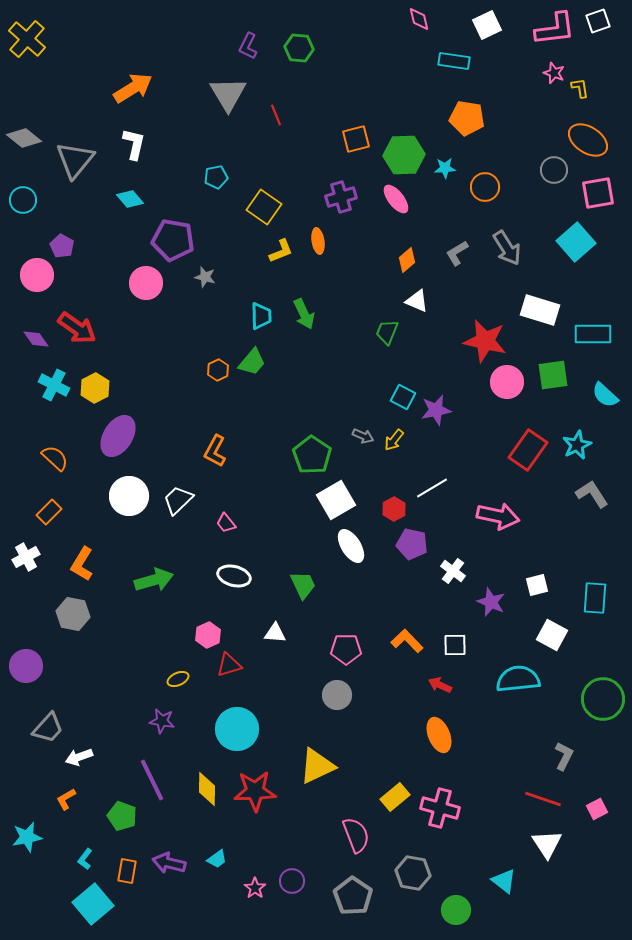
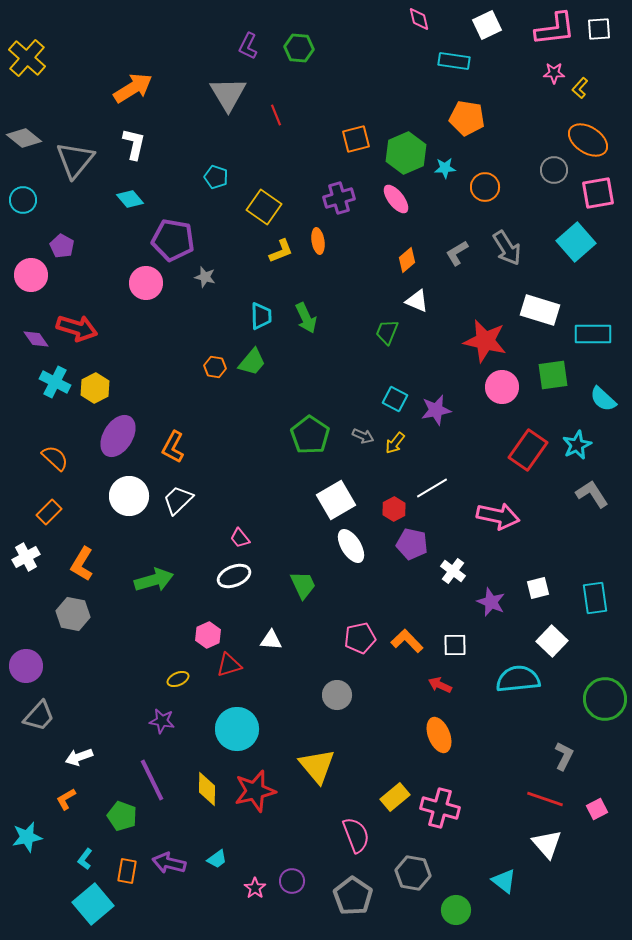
white square at (598, 21): moved 1 px right, 8 px down; rotated 15 degrees clockwise
yellow cross at (27, 39): moved 19 px down
pink star at (554, 73): rotated 20 degrees counterclockwise
yellow L-shape at (580, 88): rotated 130 degrees counterclockwise
green hexagon at (404, 155): moved 2 px right, 2 px up; rotated 21 degrees counterclockwise
cyan pentagon at (216, 177): rotated 30 degrees clockwise
purple cross at (341, 197): moved 2 px left, 1 px down
pink circle at (37, 275): moved 6 px left
green arrow at (304, 314): moved 2 px right, 4 px down
red arrow at (77, 328): rotated 18 degrees counterclockwise
orange hexagon at (218, 370): moved 3 px left, 3 px up; rotated 25 degrees counterclockwise
pink circle at (507, 382): moved 5 px left, 5 px down
cyan cross at (54, 385): moved 1 px right, 3 px up
cyan semicircle at (605, 395): moved 2 px left, 4 px down
cyan square at (403, 397): moved 8 px left, 2 px down
yellow arrow at (394, 440): moved 1 px right, 3 px down
orange L-shape at (215, 451): moved 42 px left, 4 px up
green pentagon at (312, 455): moved 2 px left, 20 px up
pink trapezoid at (226, 523): moved 14 px right, 15 px down
white ellipse at (234, 576): rotated 36 degrees counterclockwise
white square at (537, 585): moved 1 px right, 3 px down
cyan rectangle at (595, 598): rotated 12 degrees counterclockwise
white triangle at (275, 633): moved 4 px left, 7 px down
white square at (552, 635): moved 6 px down; rotated 16 degrees clockwise
pink pentagon at (346, 649): moved 14 px right, 11 px up; rotated 12 degrees counterclockwise
green circle at (603, 699): moved 2 px right
gray trapezoid at (48, 728): moved 9 px left, 12 px up
yellow triangle at (317, 766): rotated 45 degrees counterclockwise
red star at (255, 791): rotated 12 degrees counterclockwise
red line at (543, 799): moved 2 px right
white triangle at (547, 844): rotated 8 degrees counterclockwise
